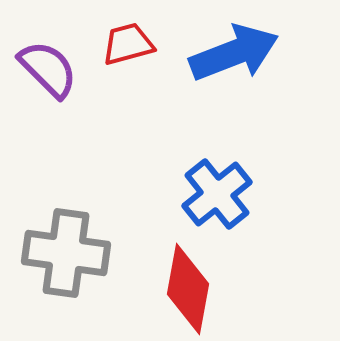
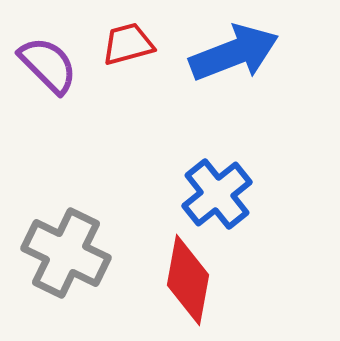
purple semicircle: moved 4 px up
gray cross: rotated 18 degrees clockwise
red diamond: moved 9 px up
